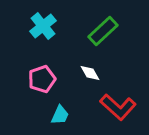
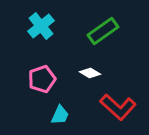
cyan cross: moved 2 px left
green rectangle: rotated 8 degrees clockwise
white diamond: rotated 30 degrees counterclockwise
